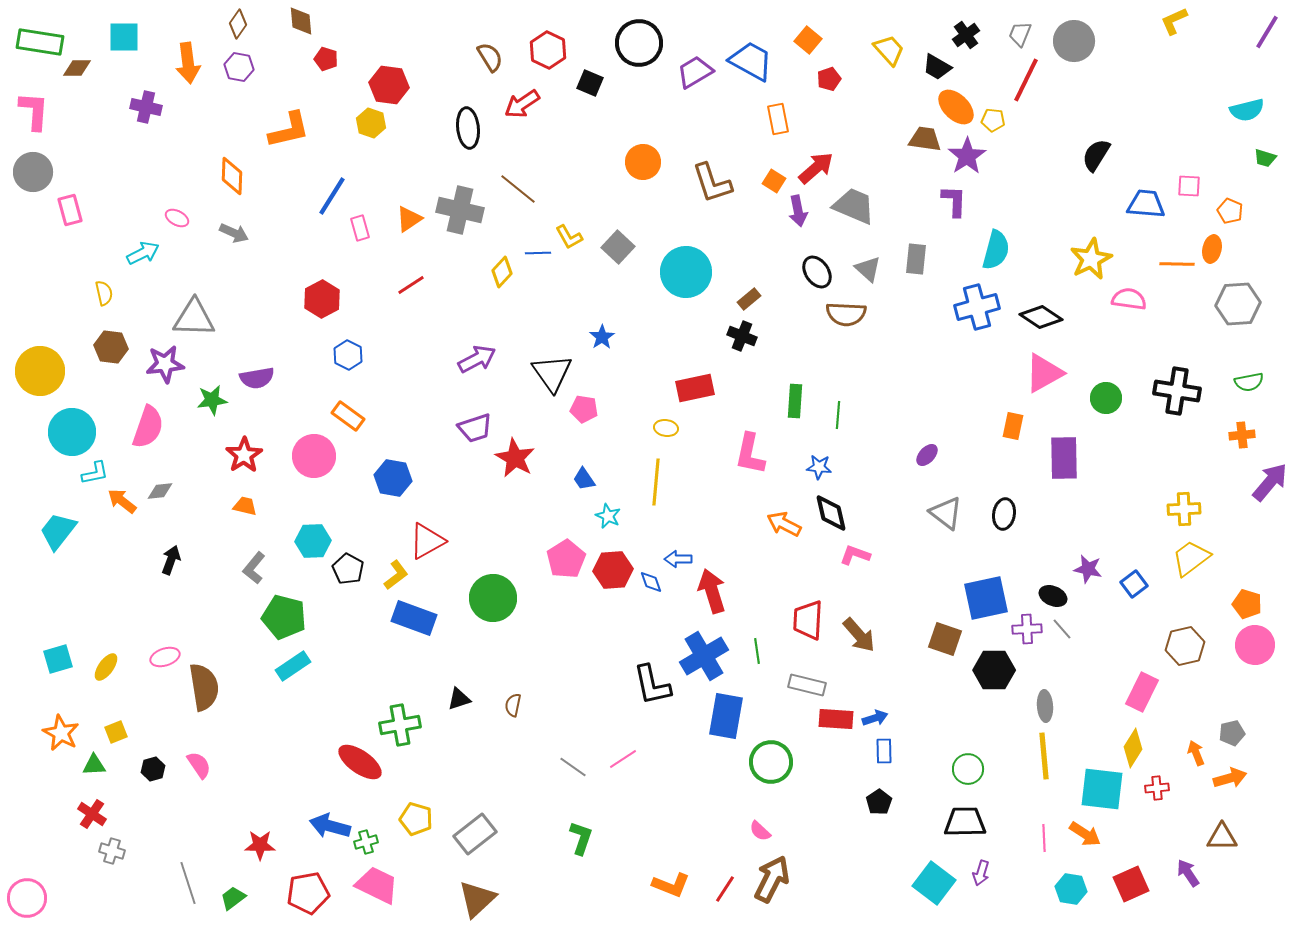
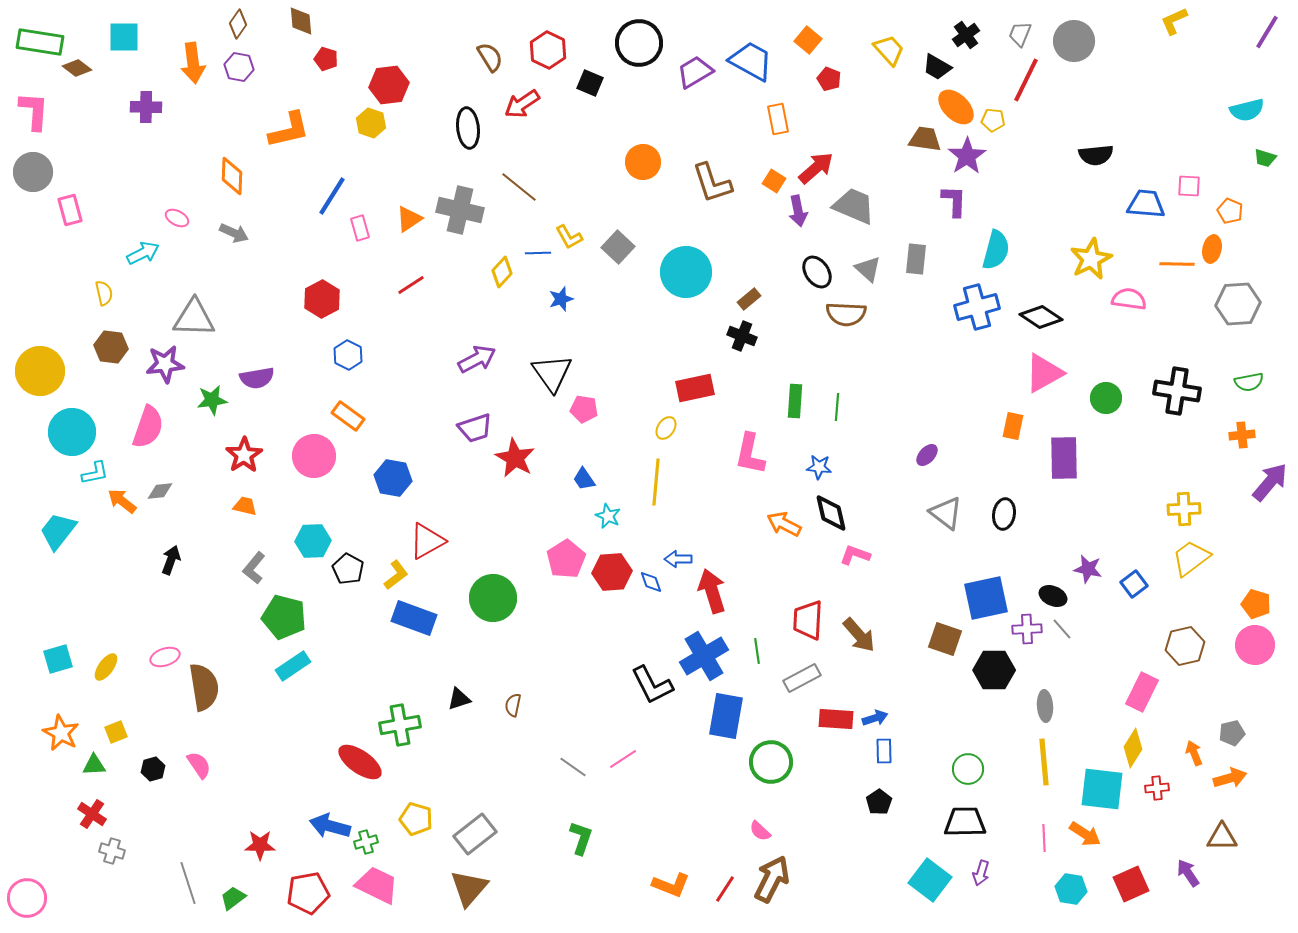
orange arrow at (188, 63): moved 5 px right
brown diamond at (77, 68): rotated 36 degrees clockwise
red pentagon at (829, 79): rotated 30 degrees counterclockwise
red hexagon at (389, 85): rotated 15 degrees counterclockwise
purple cross at (146, 107): rotated 12 degrees counterclockwise
black semicircle at (1096, 155): rotated 128 degrees counterclockwise
brown line at (518, 189): moved 1 px right, 2 px up
blue star at (602, 337): moved 41 px left, 38 px up; rotated 15 degrees clockwise
green line at (838, 415): moved 1 px left, 8 px up
yellow ellipse at (666, 428): rotated 65 degrees counterclockwise
red hexagon at (613, 570): moved 1 px left, 2 px down
orange pentagon at (1247, 604): moved 9 px right
black L-shape at (652, 685): rotated 15 degrees counterclockwise
gray rectangle at (807, 685): moved 5 px left, 7 px up; rotated 42 degrees counterclockwise
orange arrow at (1196, 753): moved 2 px left
yellow line at (1044, 756): moved 6 px down
cyan square at (934, 883): moved 4 px left, 3 px up
brown triangle at (477, 899): moved 8 px left, 11 px up; rotated 6 degrees counterclockwise
